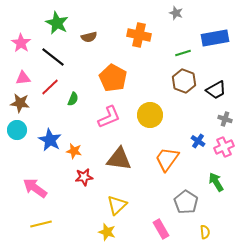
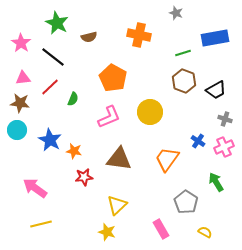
yellow circle: moved 3 px up
yellow semicircle: rotated 56 degrees counterclockwise
